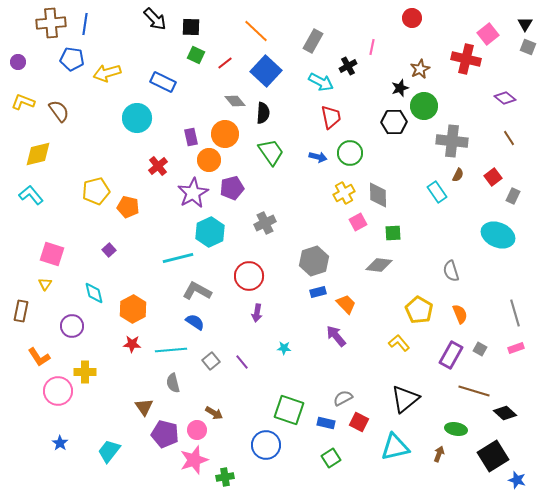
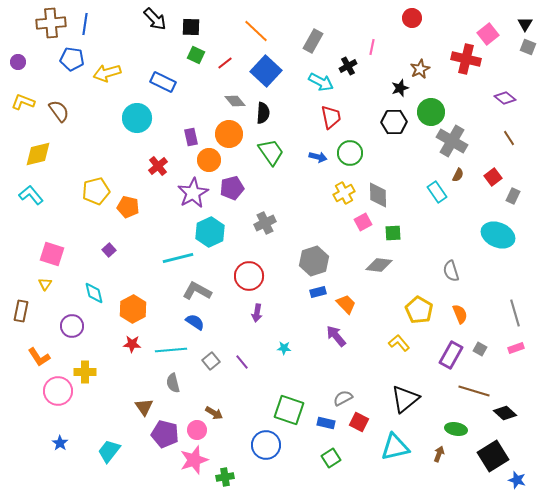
green circle at (424, 106): moved 7 px right, 6 px down
orange circle at (225, 134): moved 4 px right
gray cross at (452, 141): rotated 24 degrees clockwise
pink square at (358, 222): moved 5 px right
